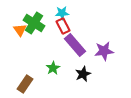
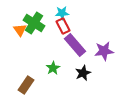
black star: moved 1 px up
brown rectangle: moved 1 px right, 1 px down
